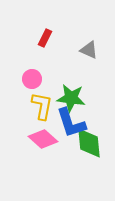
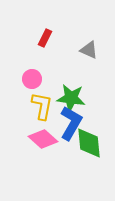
blue L-shape: rotated 132 degrees counterclockwise
